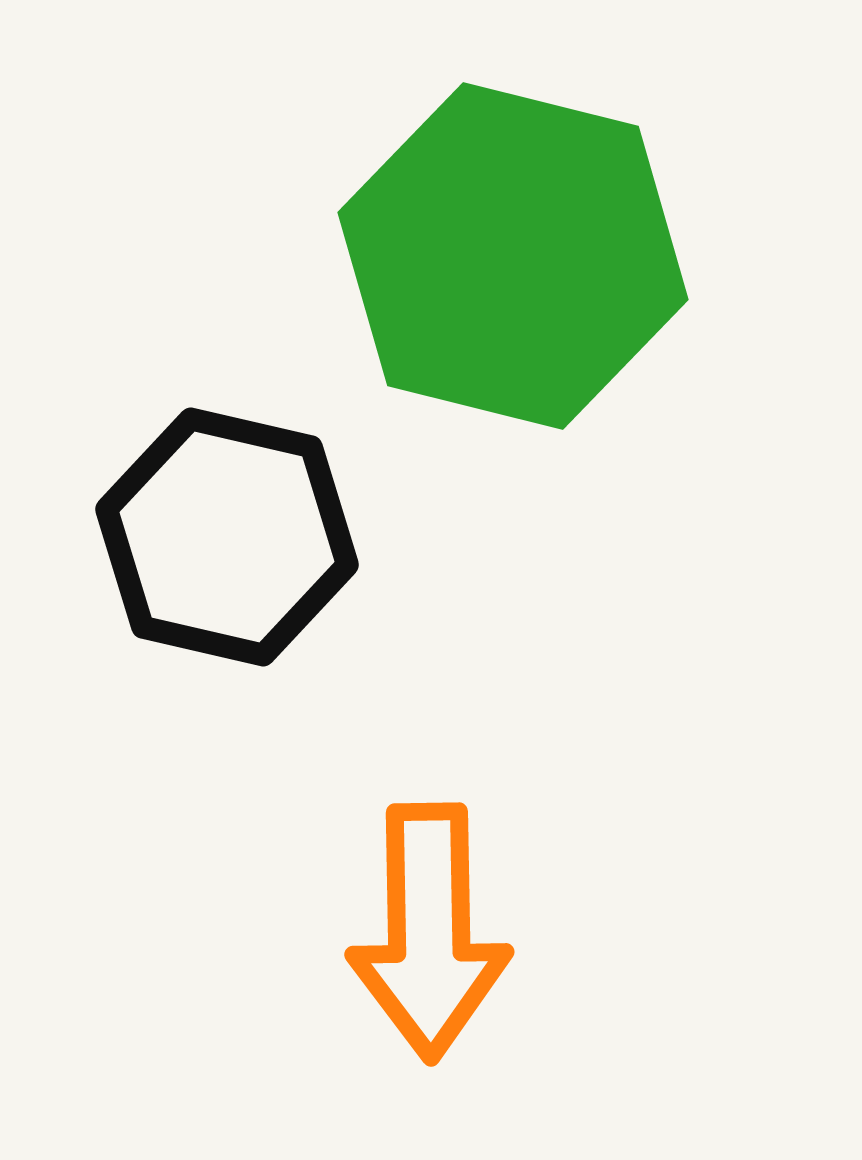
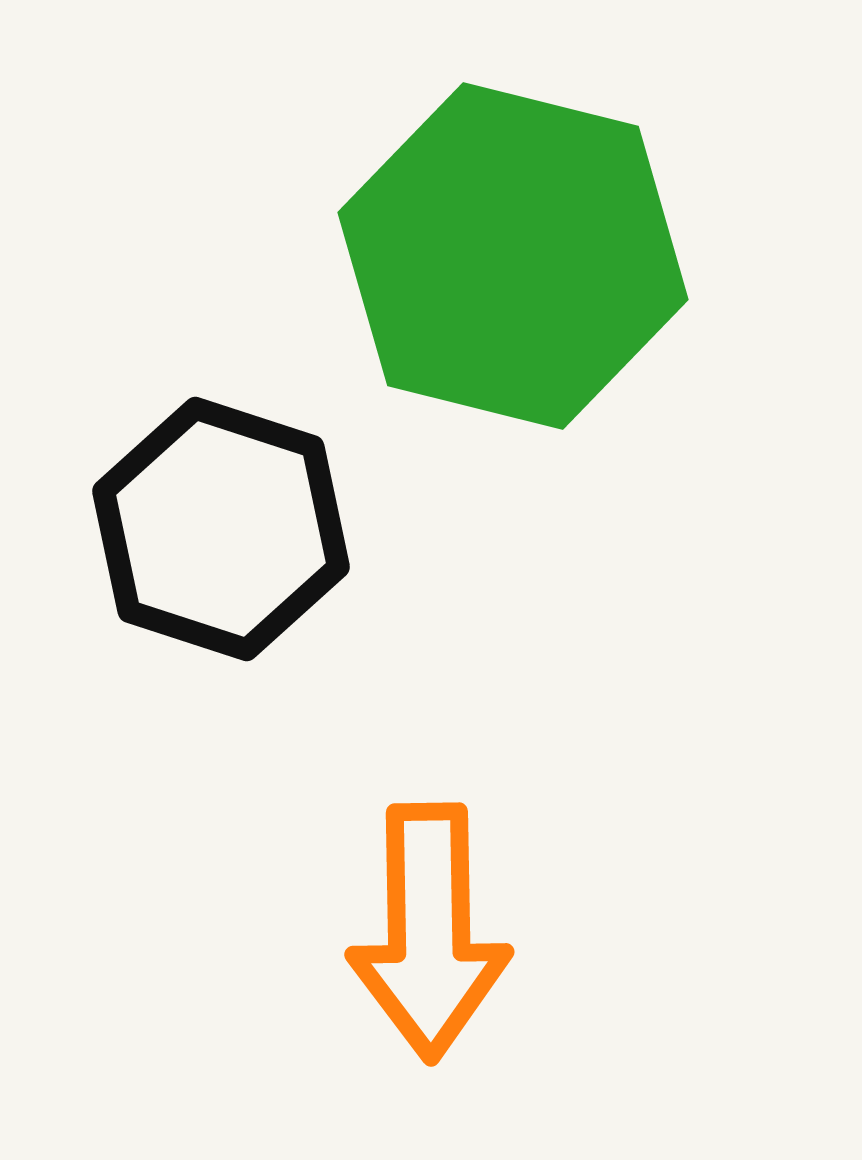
black hexagon: moved 6 px left, 8 px up; rotated 5 degrees clockwise
